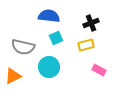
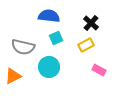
black cross: rotated 28 degrees counterclockwise
yellow rectangle: rotated 14 degrees counterclockwise
